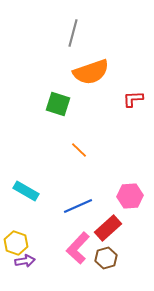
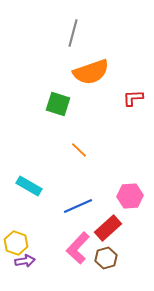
red L-shape: moved 1 px up
cyan rectangle: moved 3 px right, 5 px up
